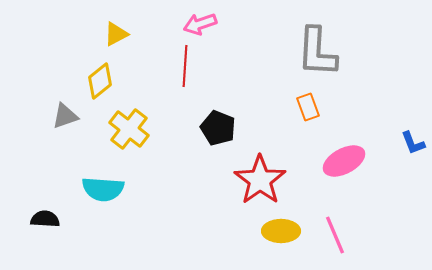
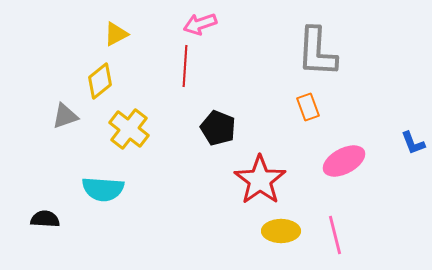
pink line: rotated 9 degrees clockwise
